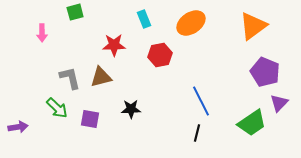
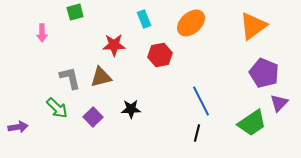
orange ellipse: rotated 8 degrees counterclockwise
purple pentagon: moved 1 px left, 1 px down
purple square: moved 3 px right, 2 px up; rotated 36 degrees clockwise
